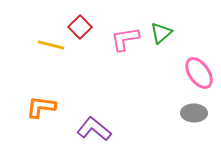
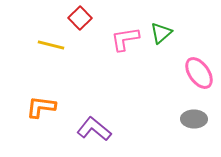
red square: moved 9 px up
gray ellipse: moved 6 px down
